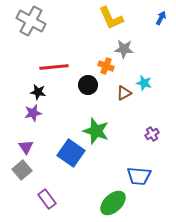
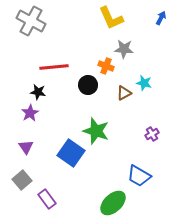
purple star: moved 3 px left; rotated 18 degrees counterclockwise
gray square: moved 10 px down
blue trapezoid: rotated 25 degrees clockwise
